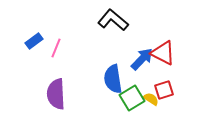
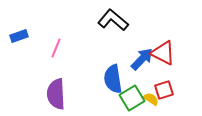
blue rectangle: moved 15 px left, 5 px up; rotated 18 degrees clockwise
